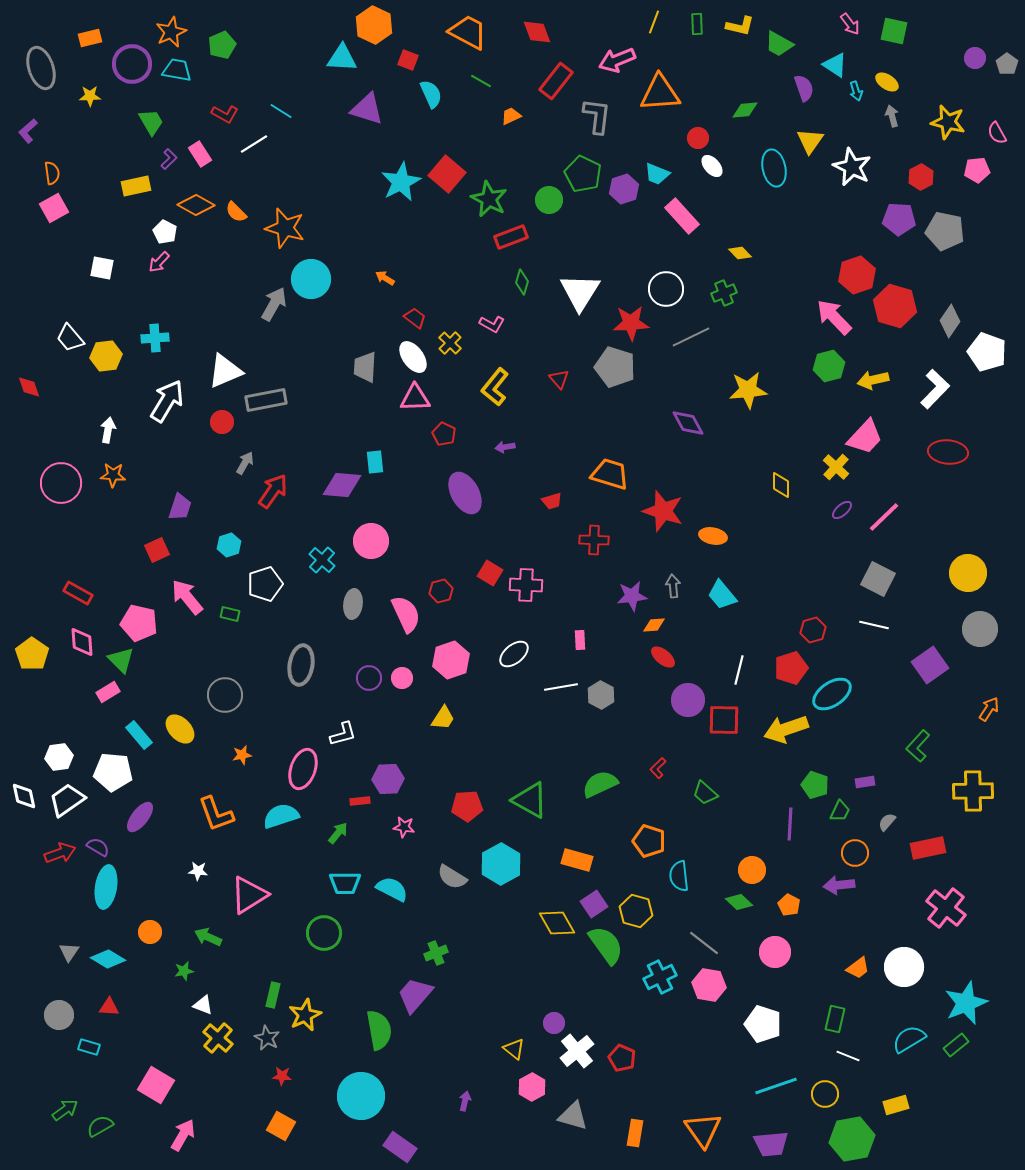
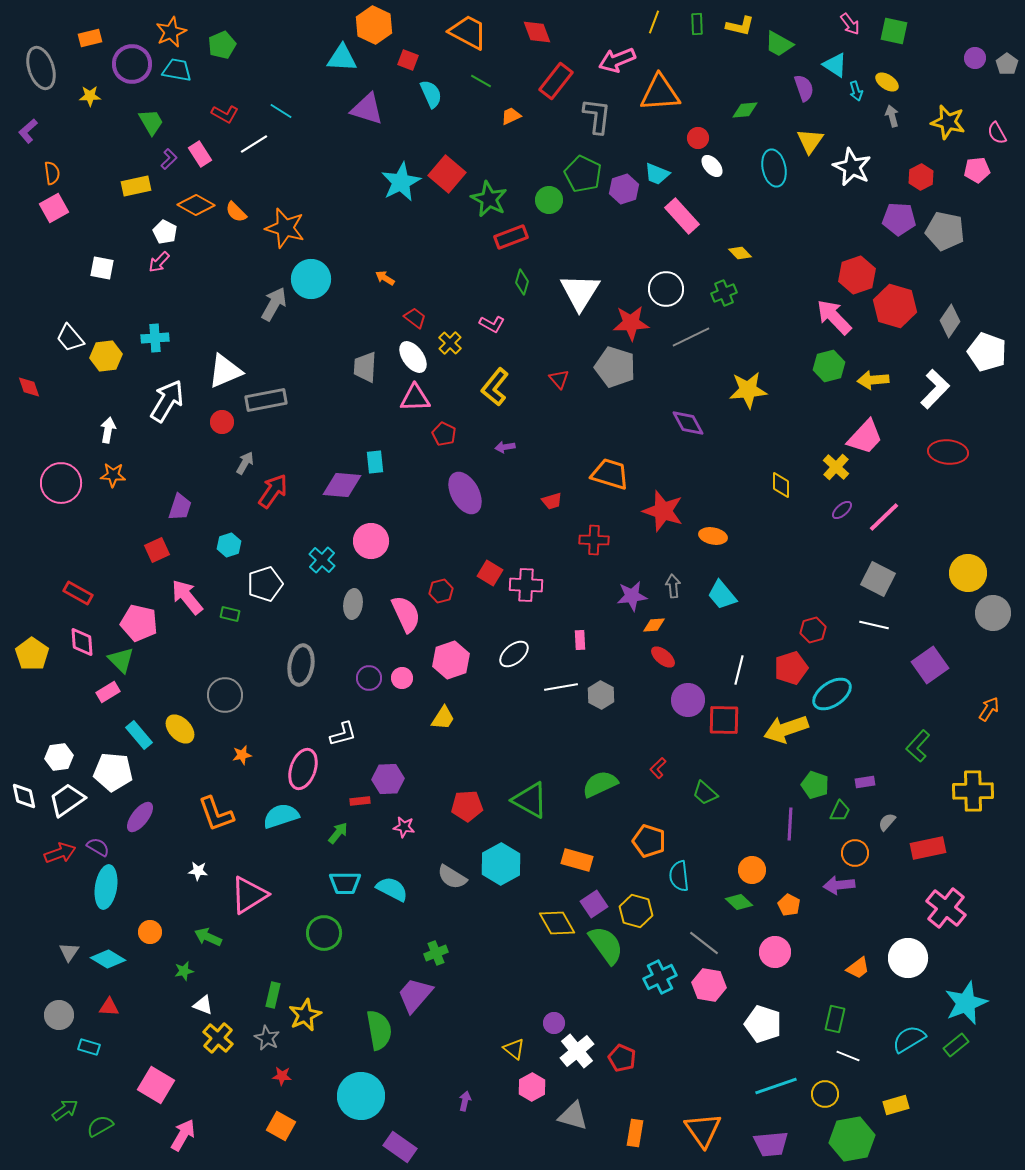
yellow arrow at (873, 380): rotated 8 degrees clockwise
gray circle at (980, 629): moved 13 px right, 16 px up
white circle at (904, 967): moved 4 px right, 9 px up
